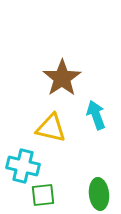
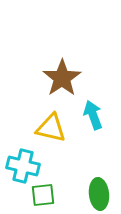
cyan arrow: moved 3 px left
